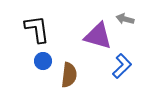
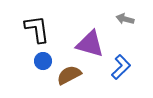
purple triangle: moved 8 px left, 8 px down
blue L-shape: moved 1 px left, 1 px down
brown semicircle: rotated 125 degrees counterclockwise
